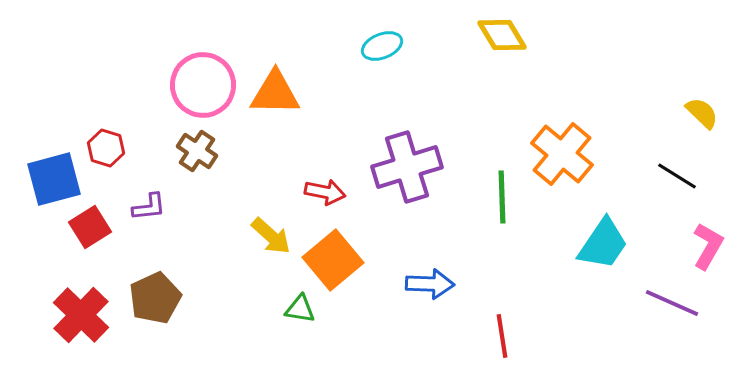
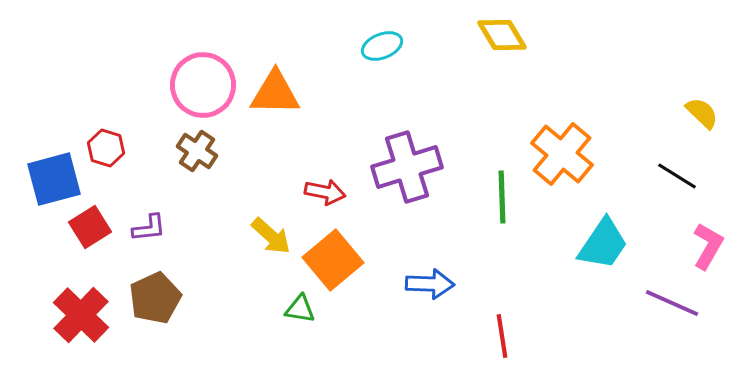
purple L-shape: moved 21 px down
